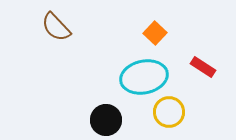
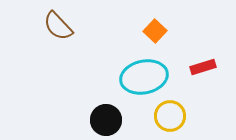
brown semicircle: moved 2 px right, 1 px up
orange square: moved 2 px up
red rectangle: rotated 50 degrees counterclockwise
yellow circle: moved 1 px right, 4 px down
